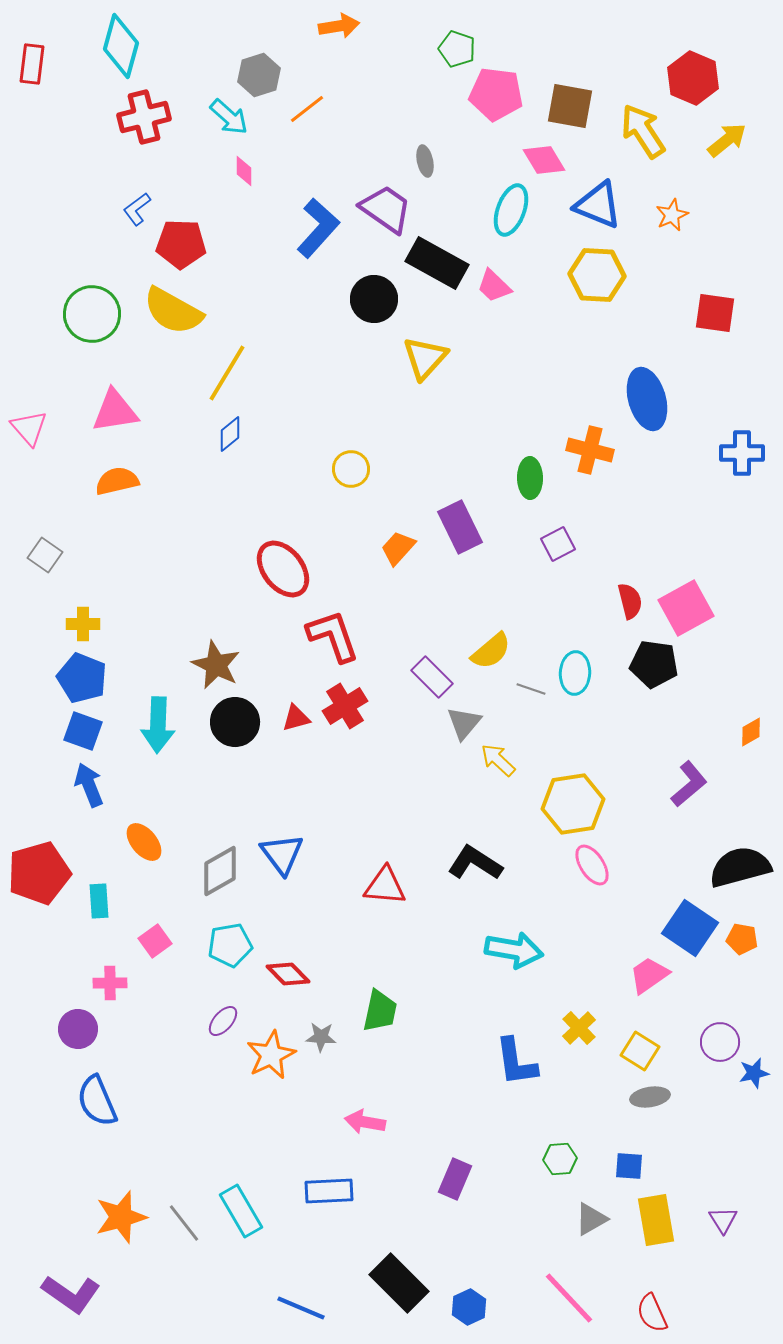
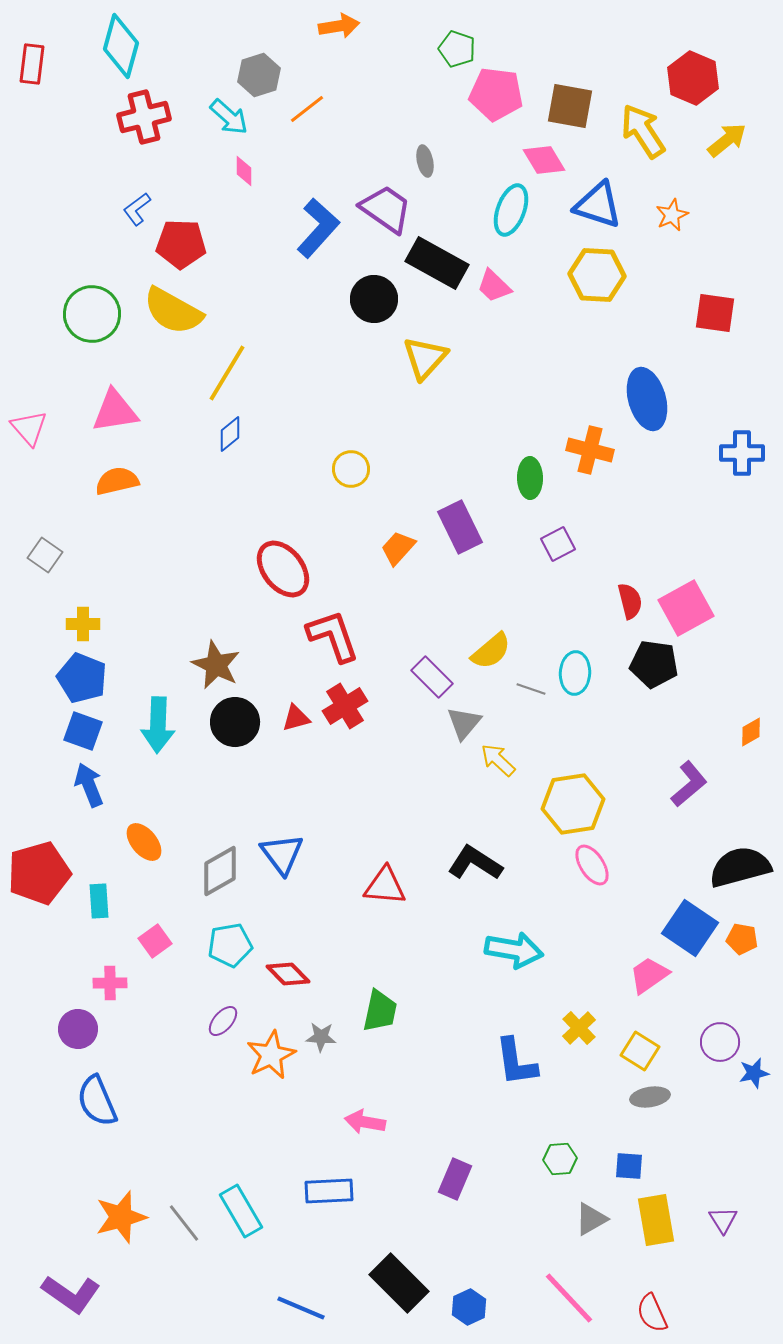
blue triangle at (598, 205): rotated 4 degrees counterclockwise
